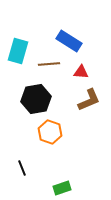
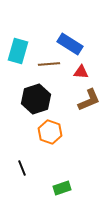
blue rectangle: moved 1 px right, 3 px down
black hexagon: rotated 8 degrees counterclockwise
